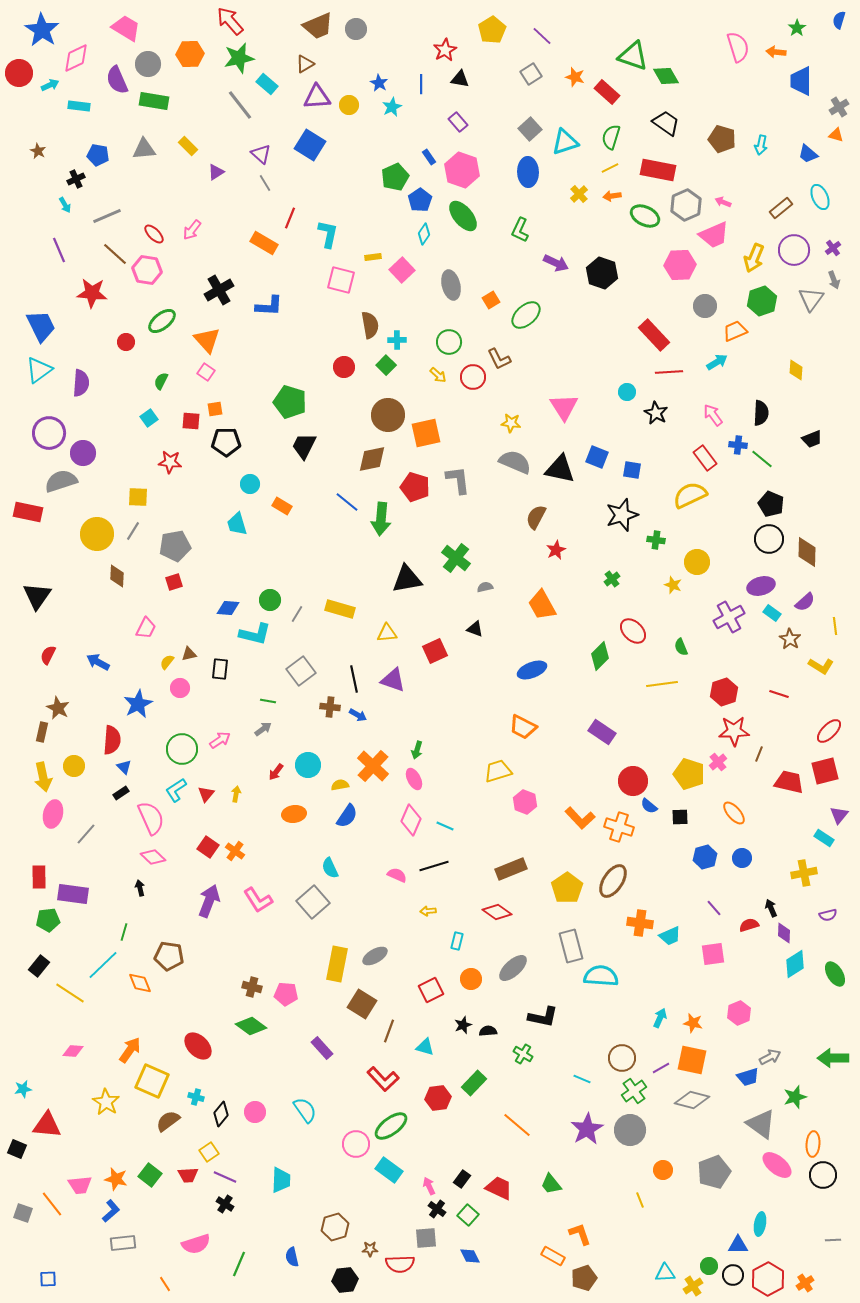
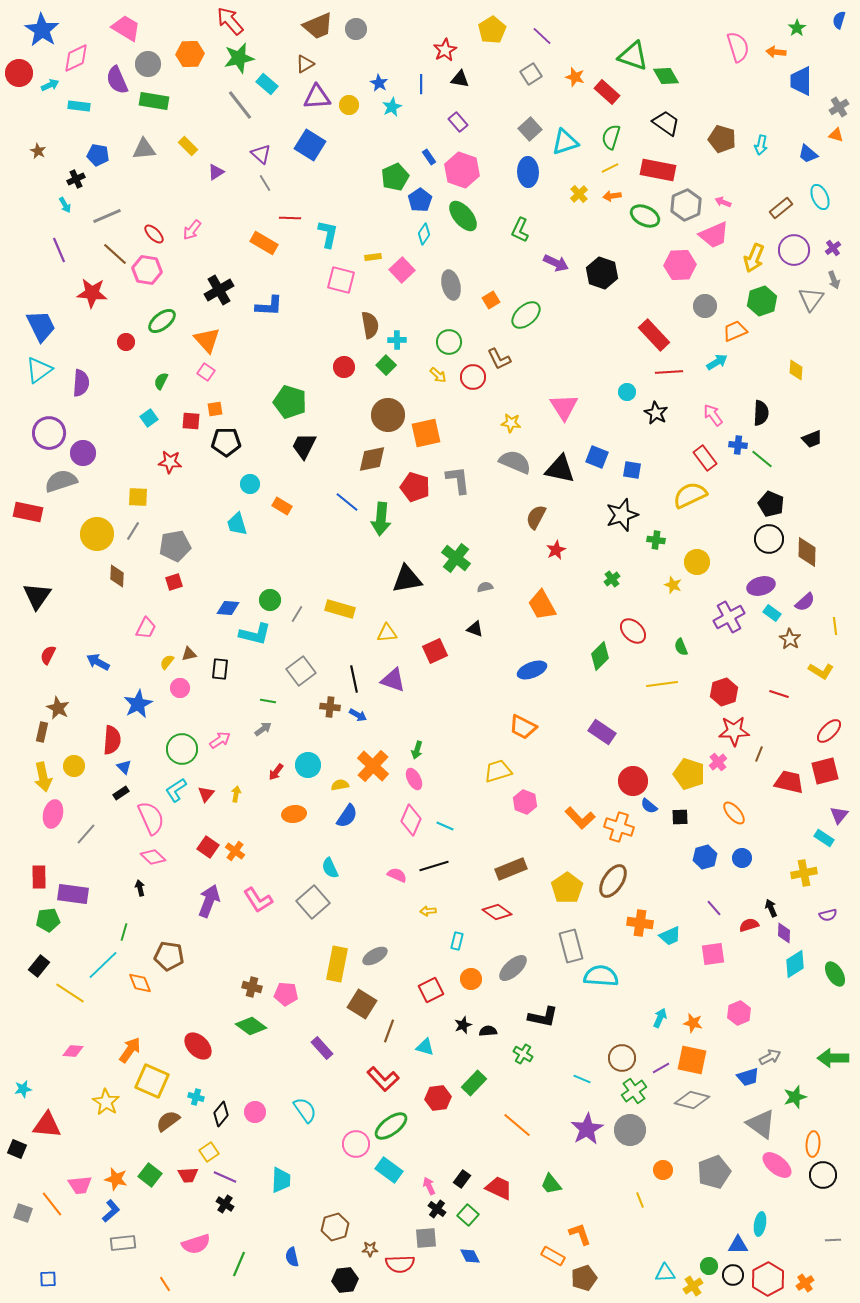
red line at (290, 218): rotated 70 degrees clockwise
yellow L-shape at (821, 666): moved 5 px down
